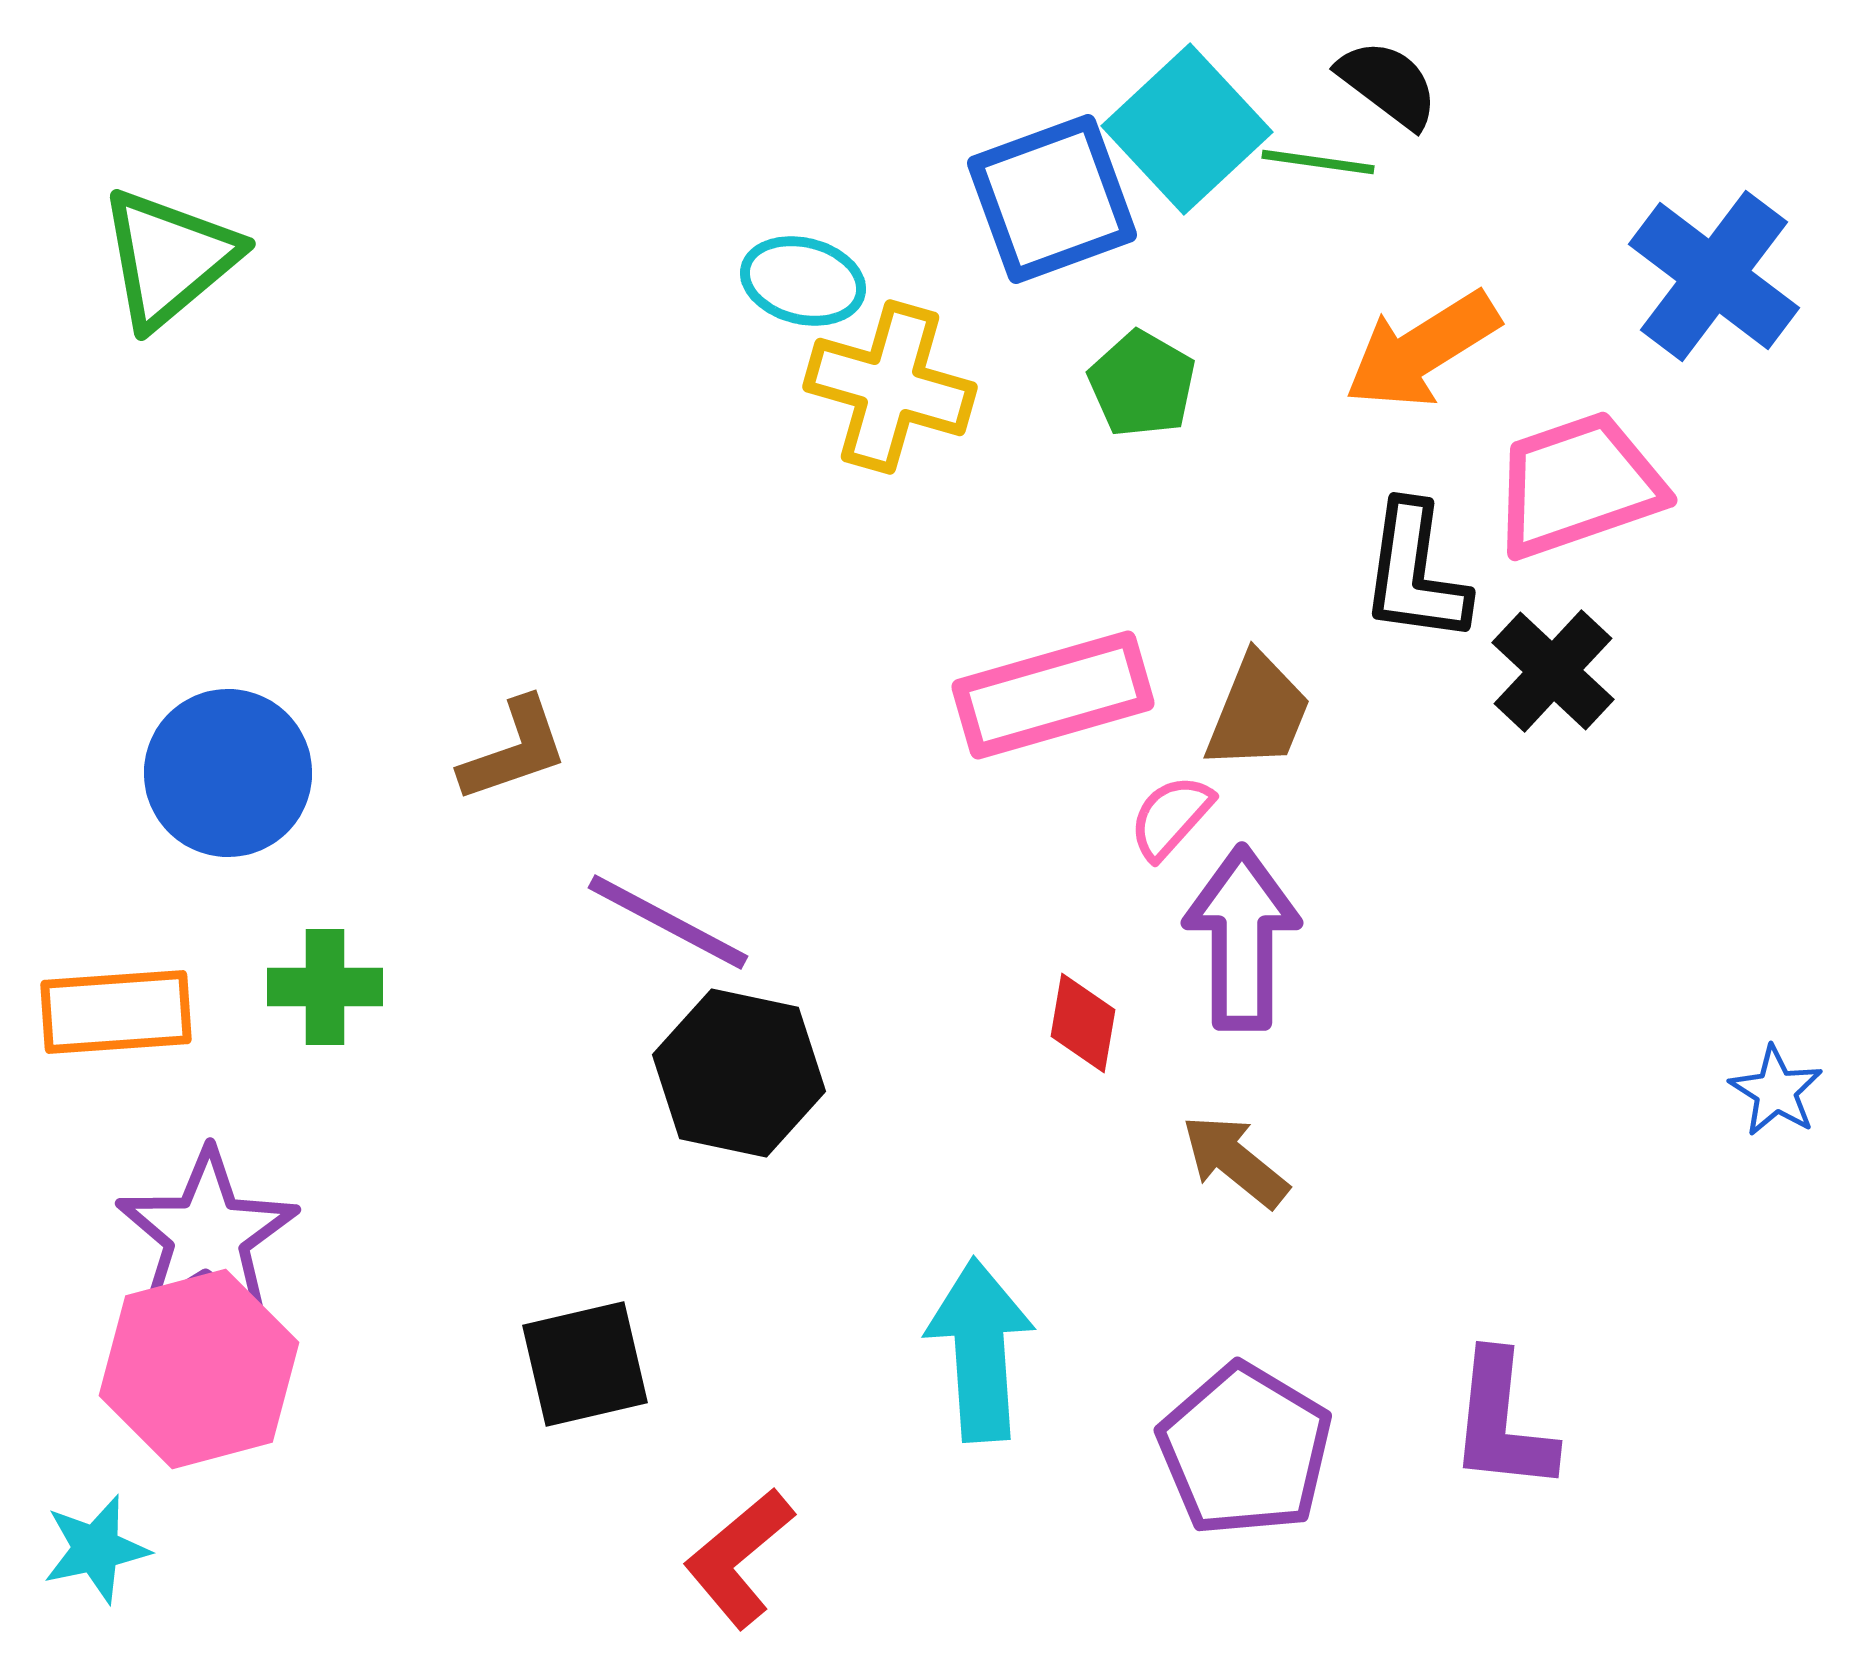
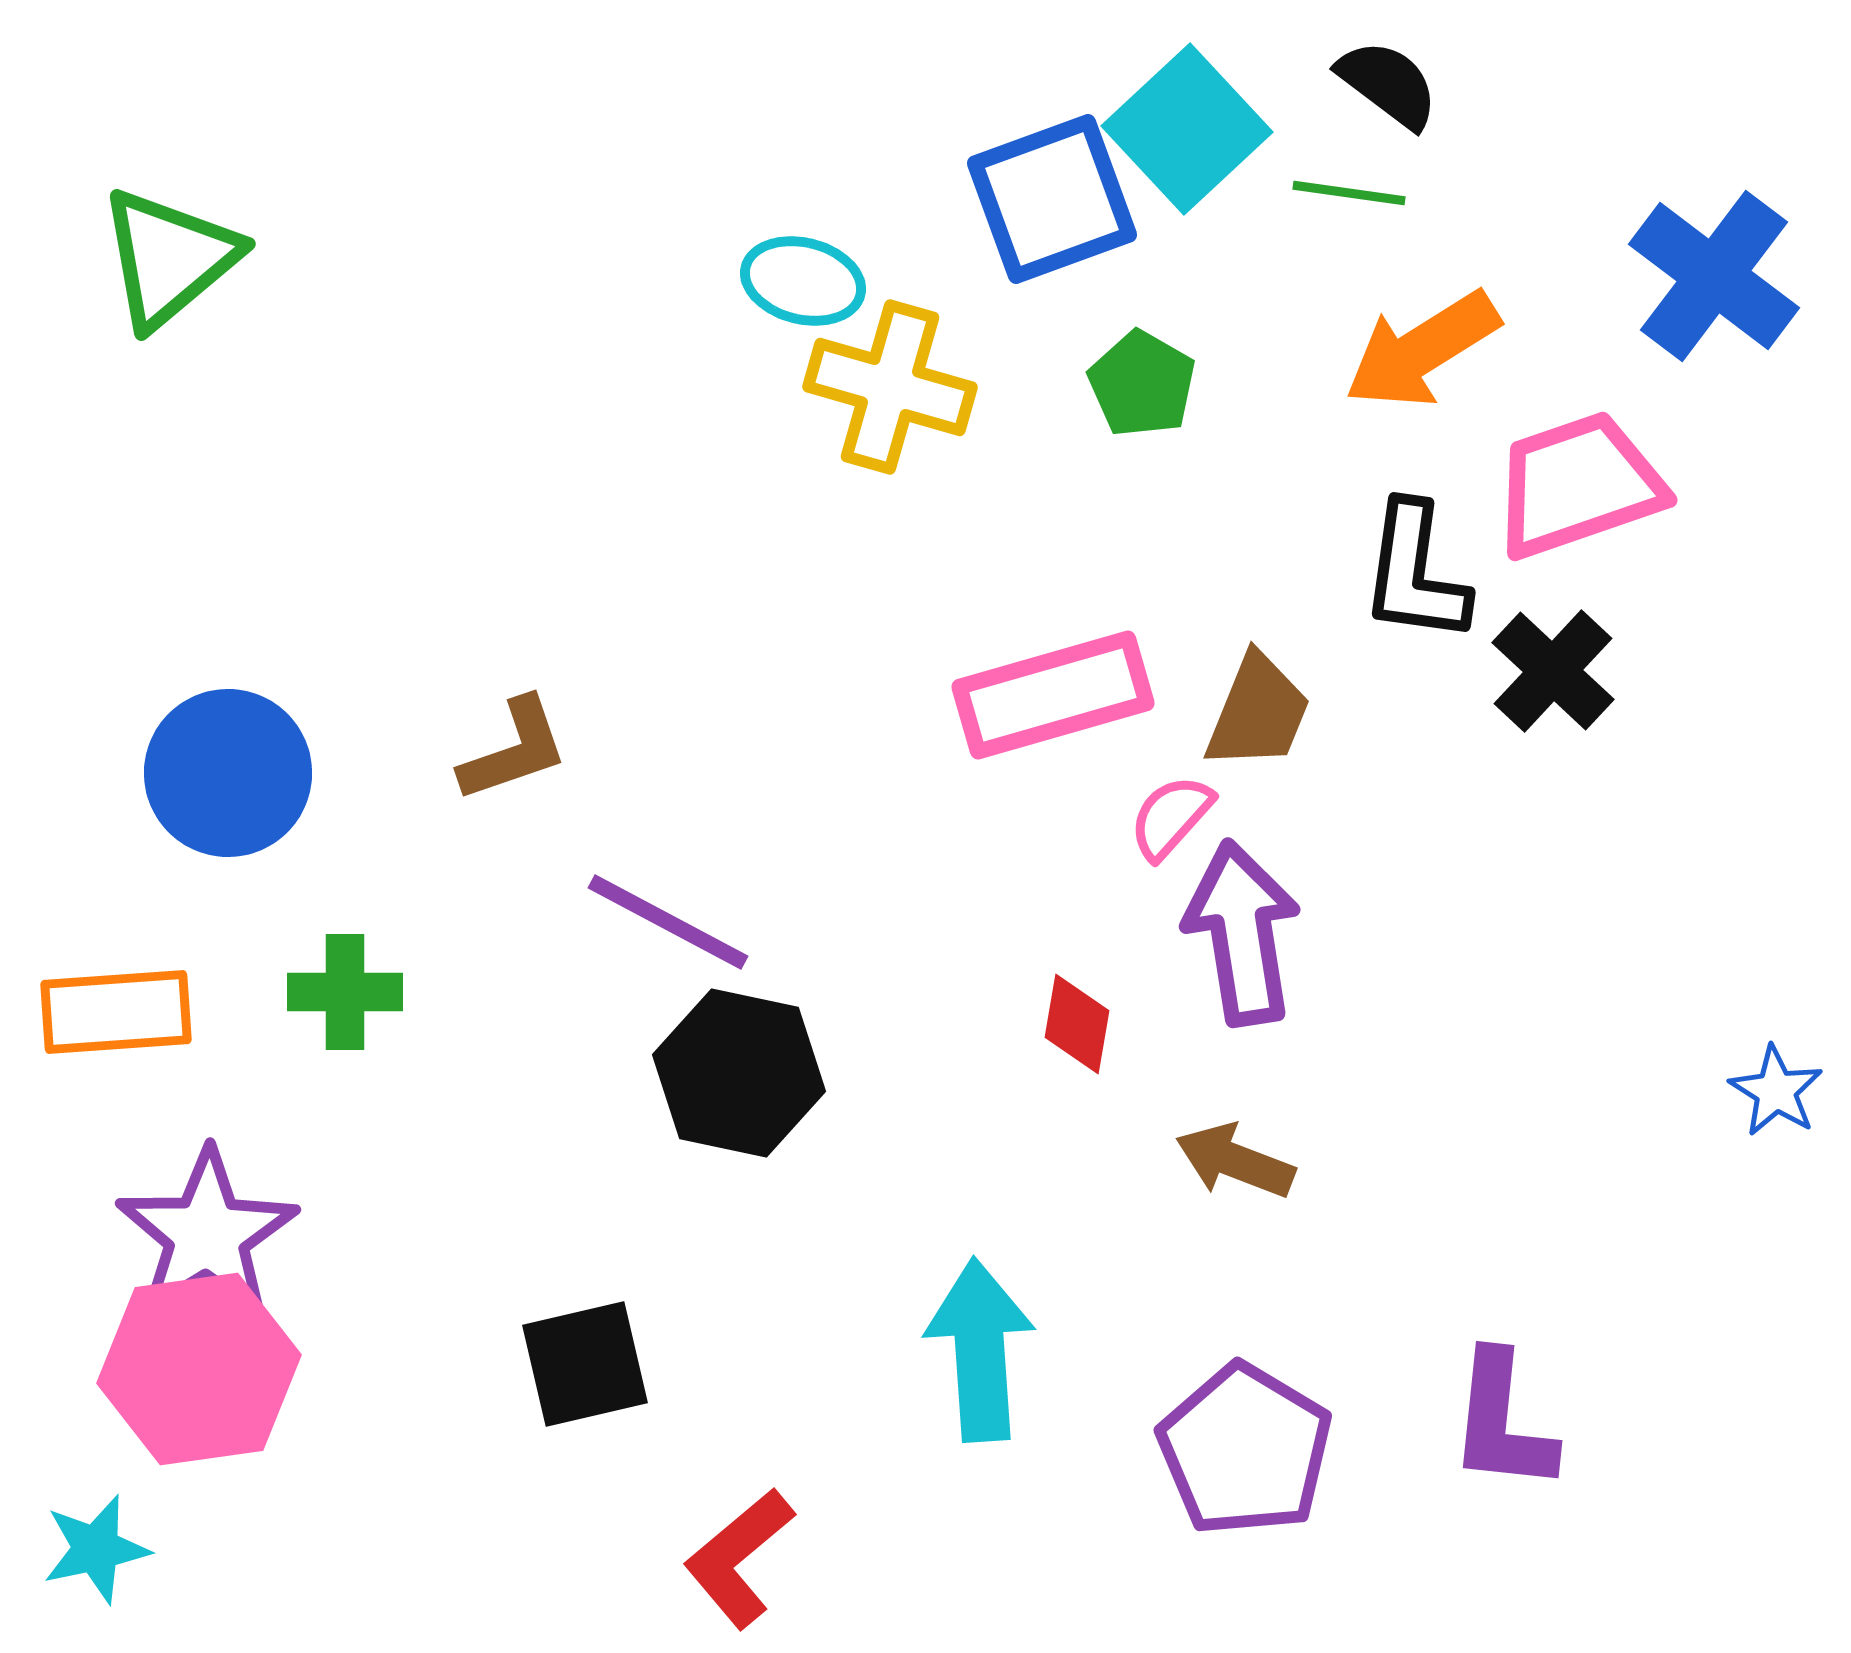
green line: moved 31 px right, 31 px down
purple arrow: moved 5 px up; rotated 9 degrees counterclockwise
green cross: moved 20 px right, 5 px down
red diamond: moved 6 px left, 1 px down
brown arrow: rotated 18 degrees counterclockwise
pink hexagon: rotated 7 degrees clockwise
